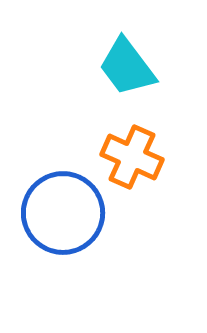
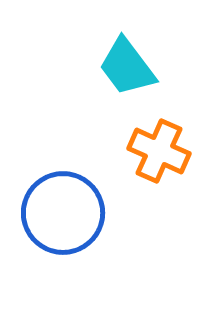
orange cross: moved 27 px right, 6 px up
